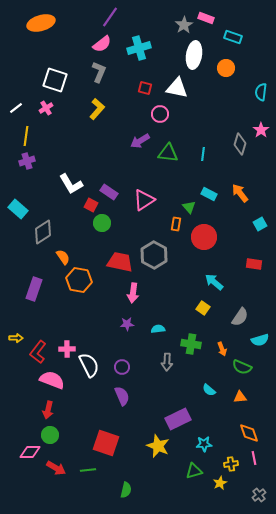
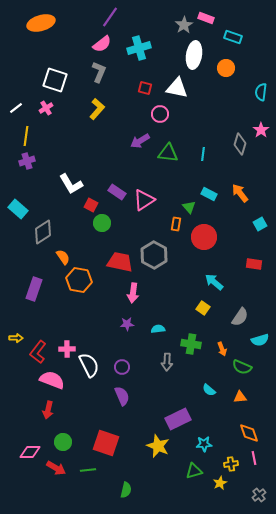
purple rectangle at (109, 192): moved 8 px right
green circle at (50, 435): moved 13 px right, 7 px down
